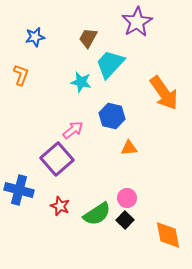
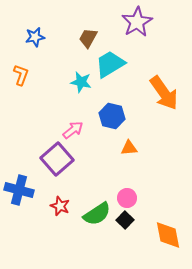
cyan trapezoid: rotated 16 degrees clockwise
